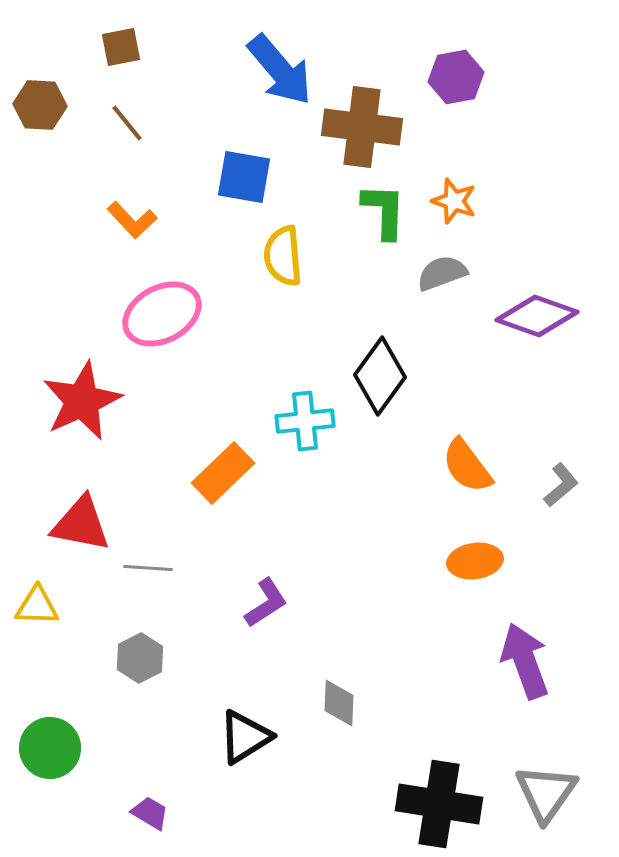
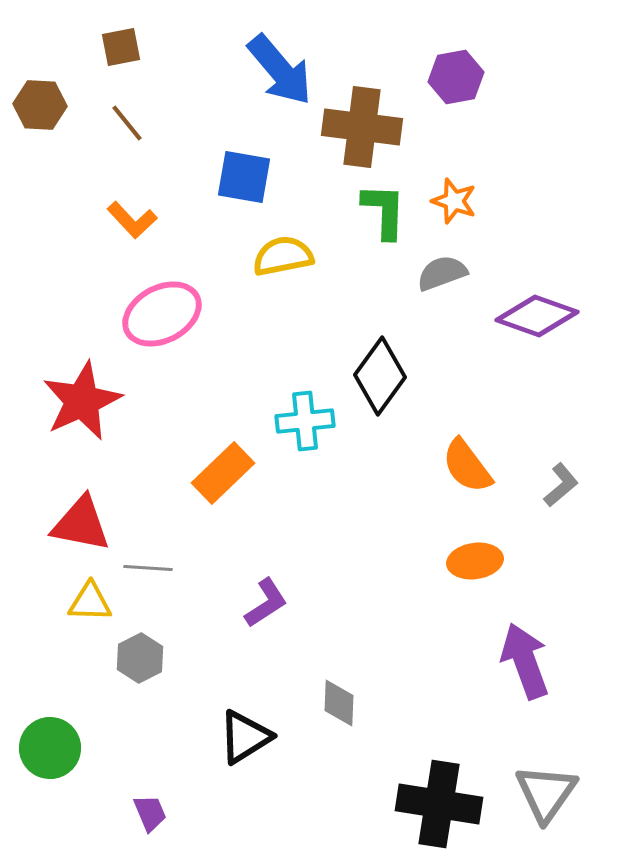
yellow semicircle: rotated 84 degrees clockwise
yellow triangle: moved 53 px right, 4 px up
purple trapezoid: rotated 36 degrees clockwise
